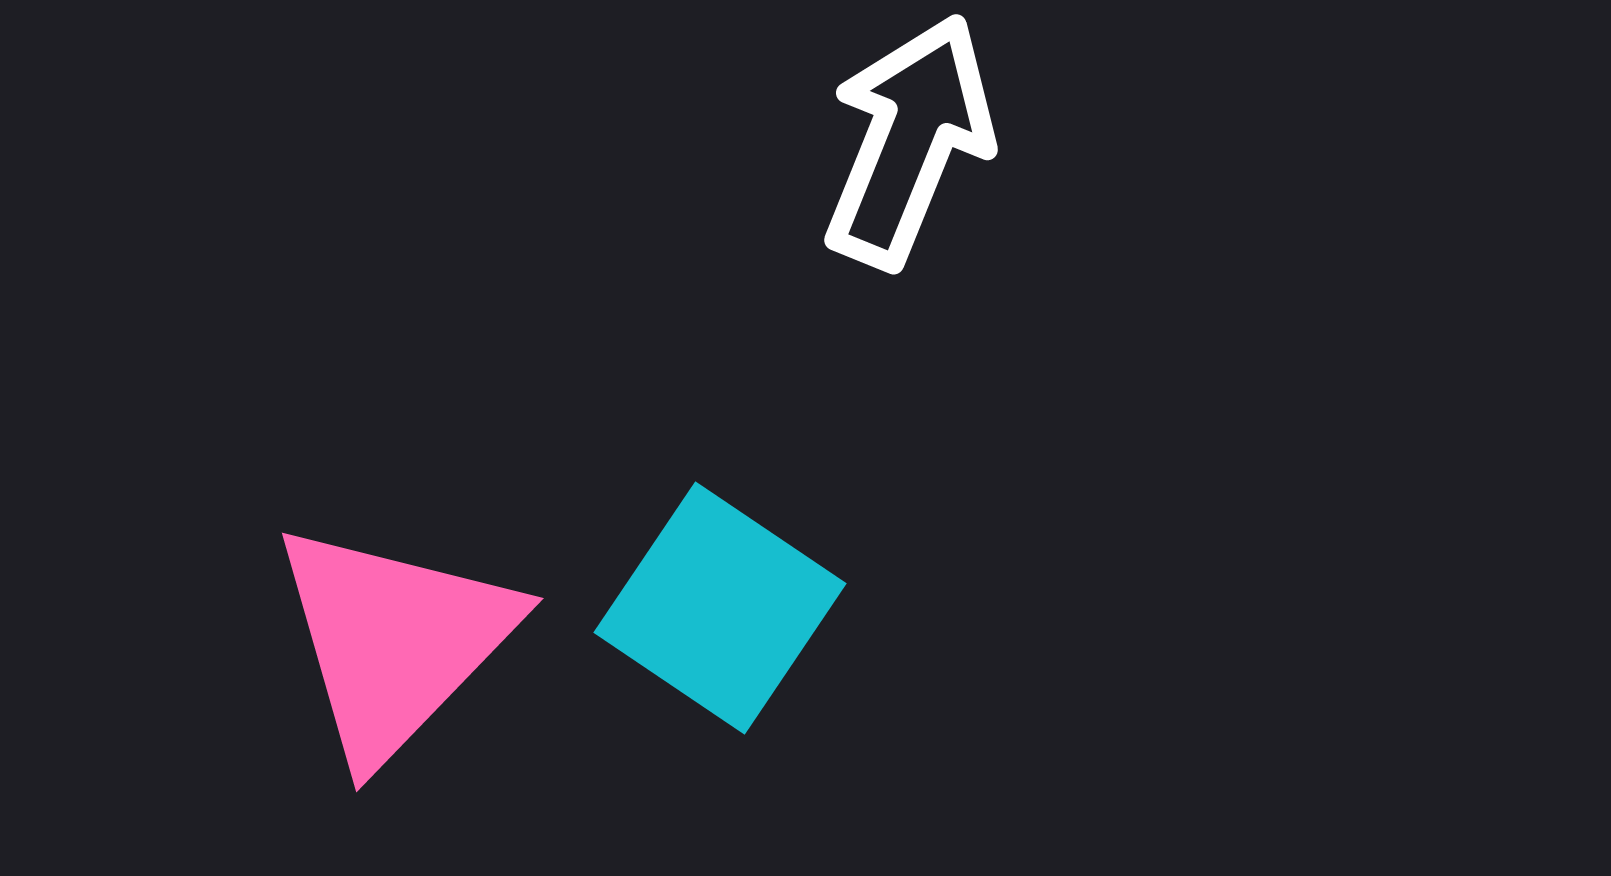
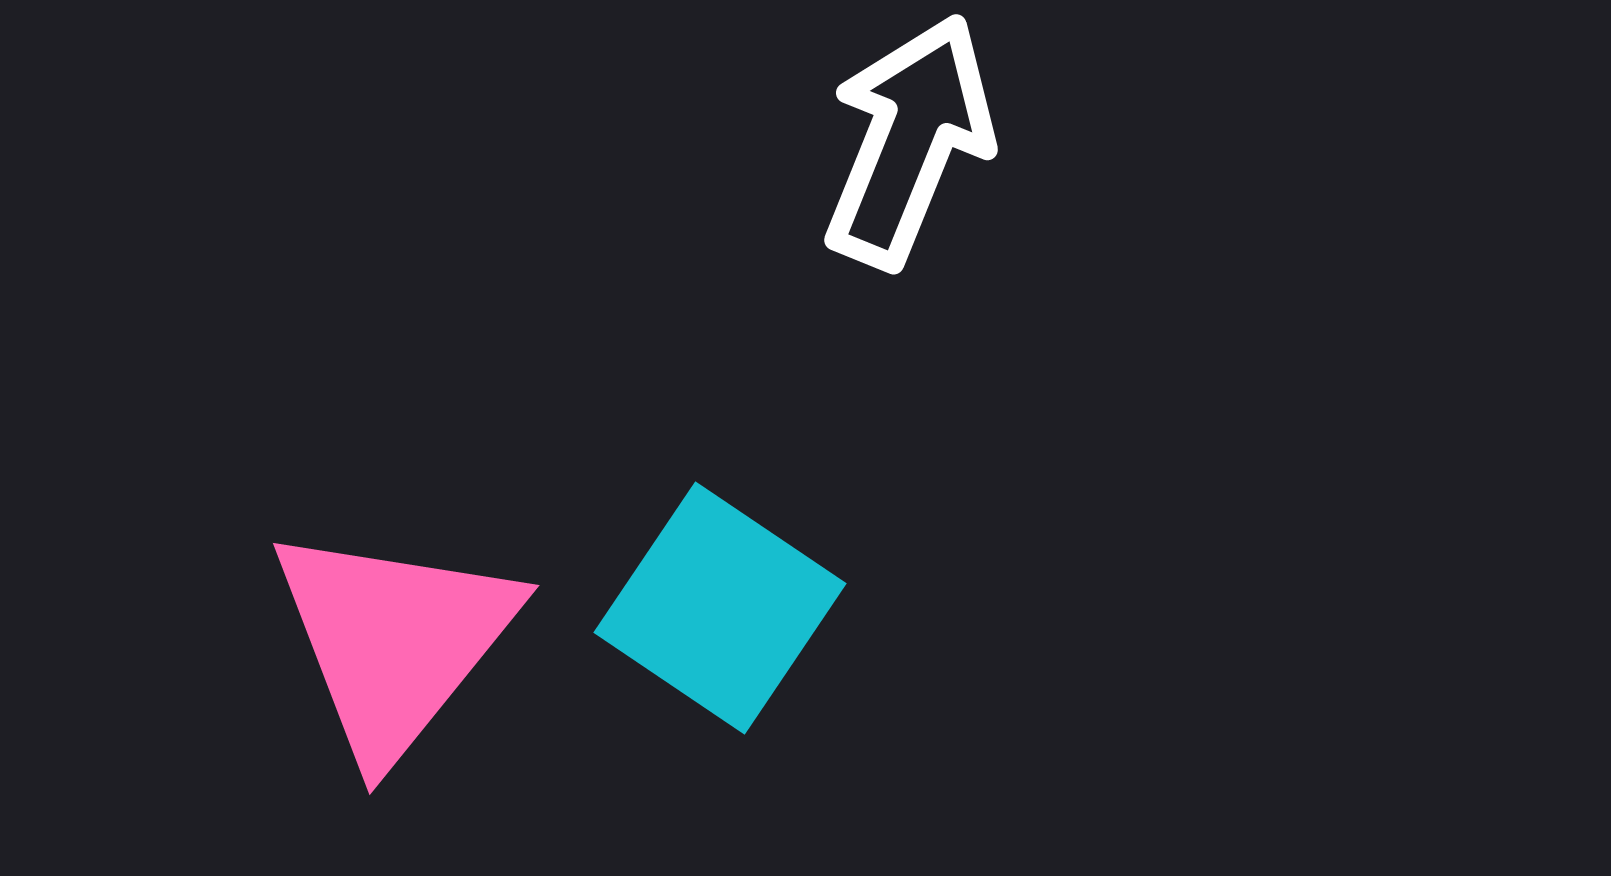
pink triangle: rotated 5 degrees counterclockwise
